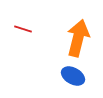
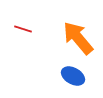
orange arrow: rotated 54 degrees counterclockwise
